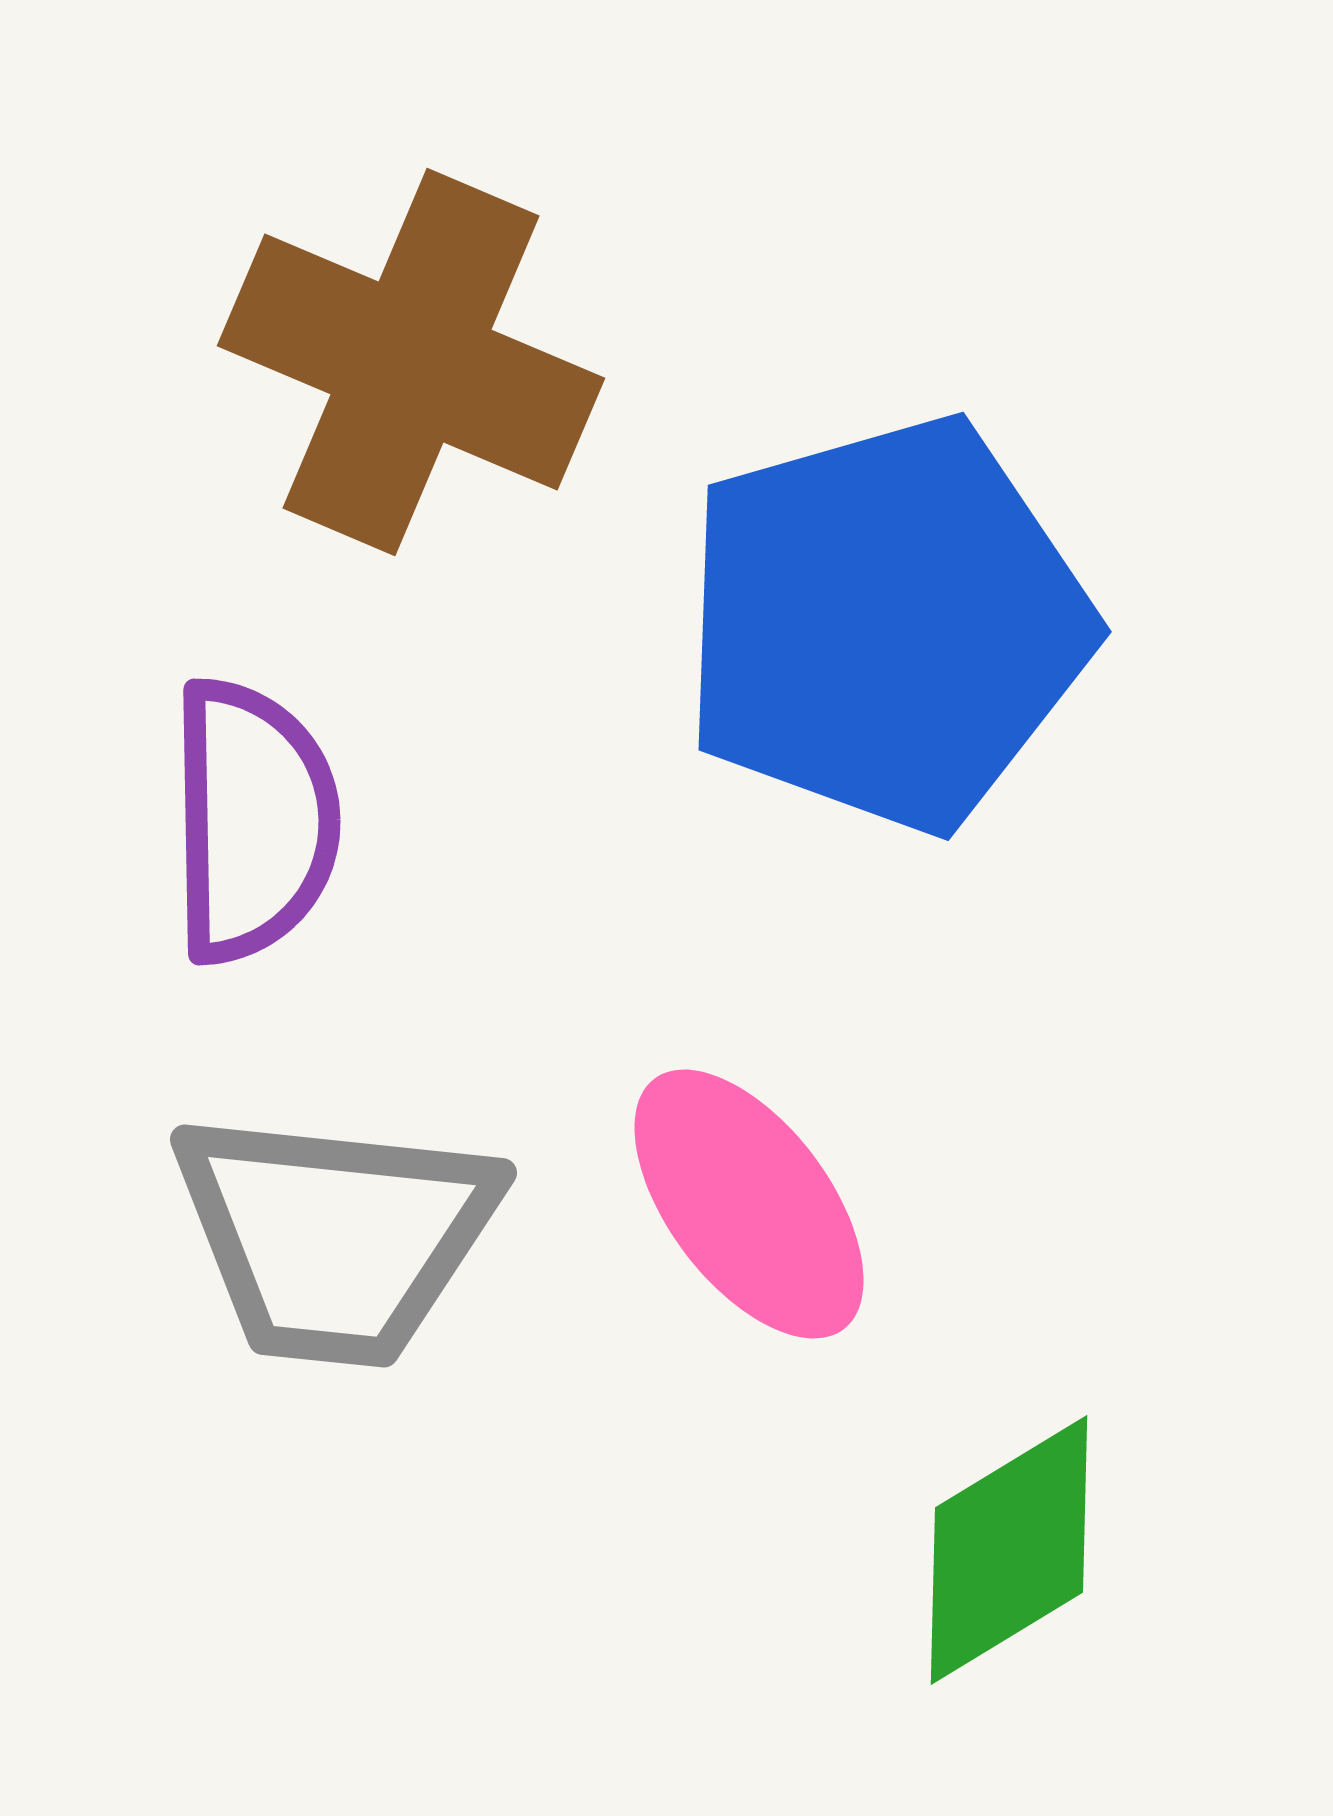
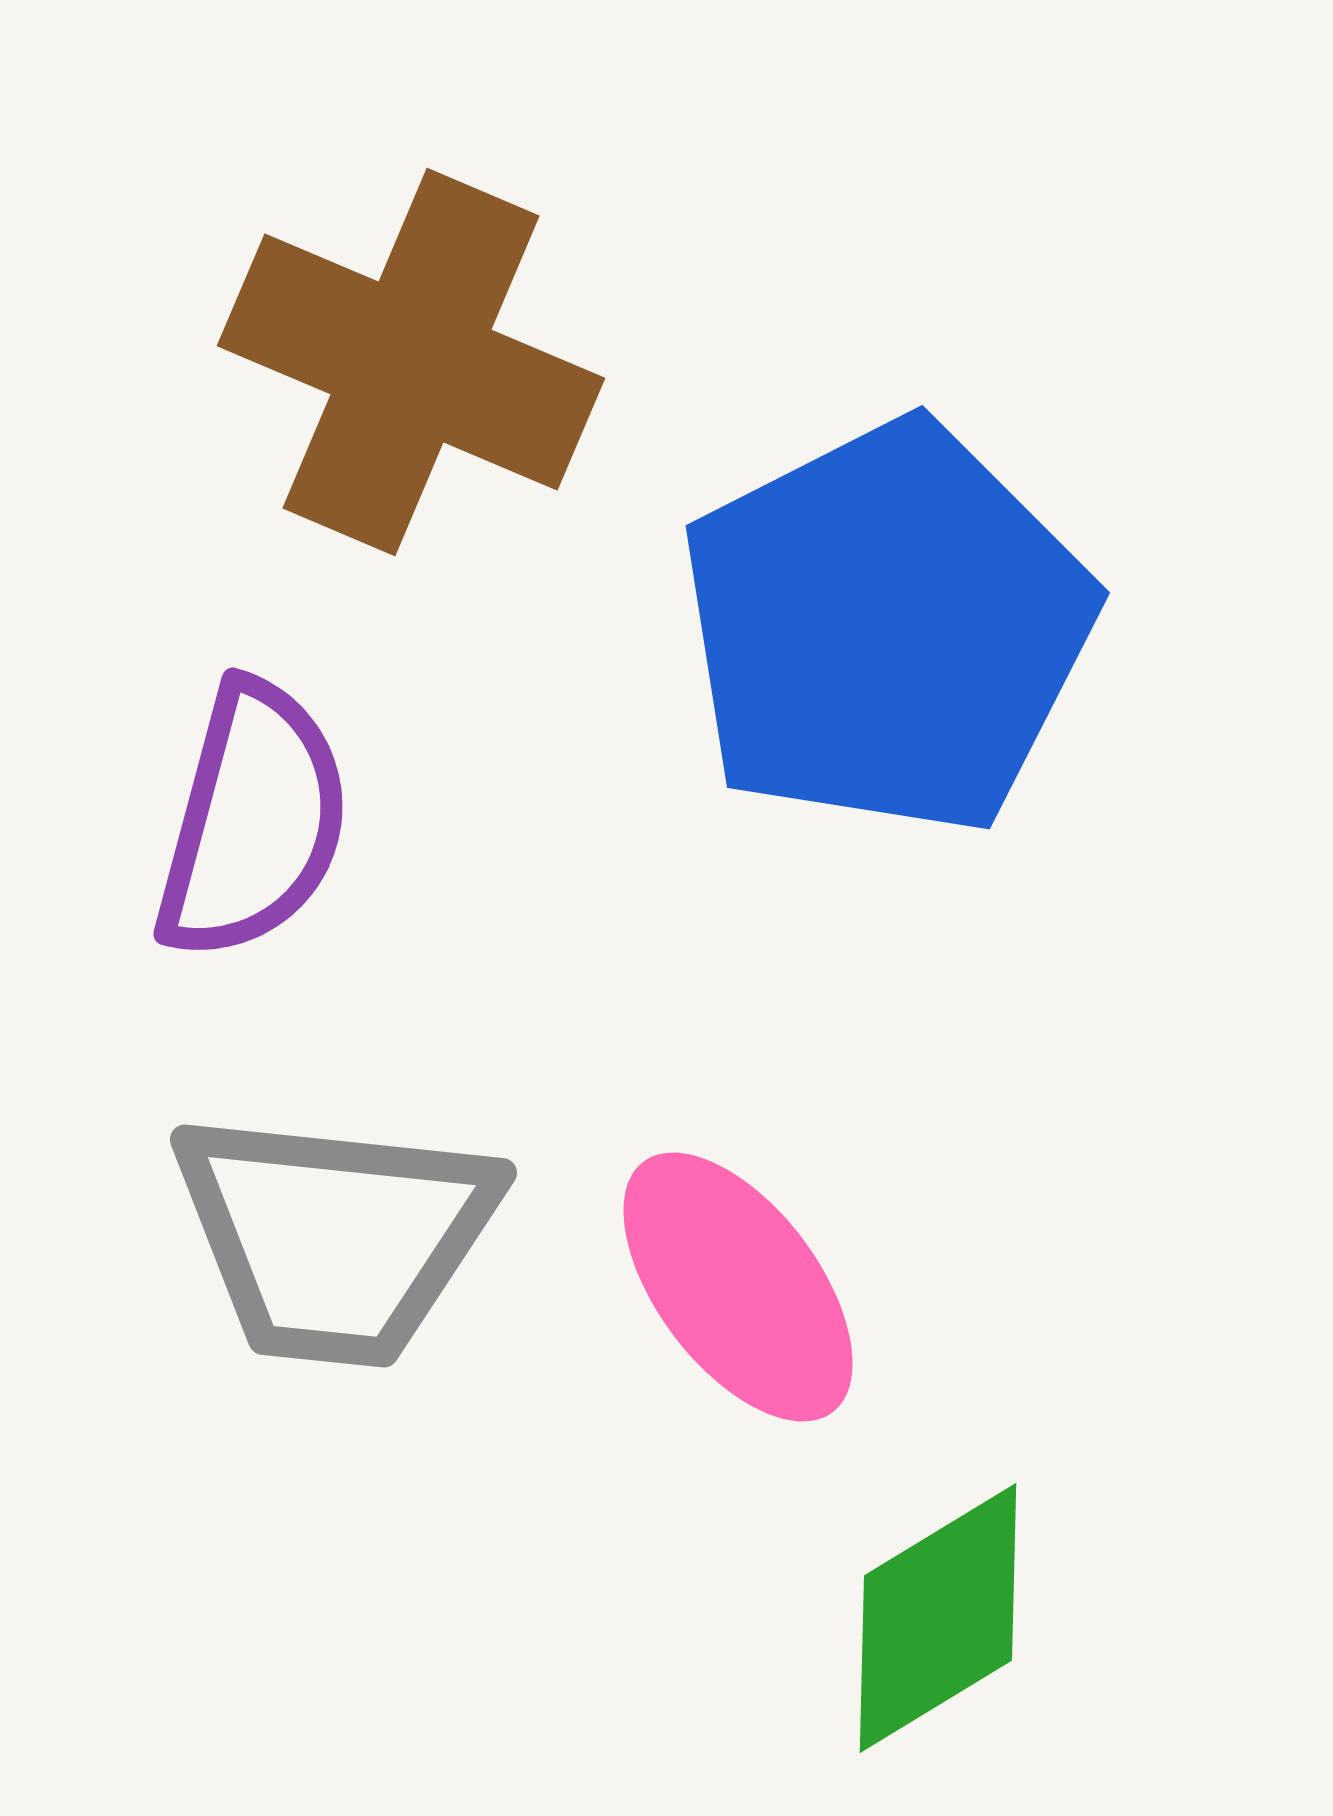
blue pentagon: moved 1 px right, 4 px down; rotated 11 degrees counterclockwise
purple semicircle: rotated 16 degrees clockwise
pink ellipse: moved 11 px left, 83 px down
green diamond: moved 71 px left, 68 px down
